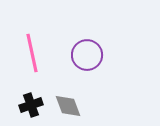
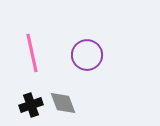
gray diamond: moved 5 px left, 3 px up
